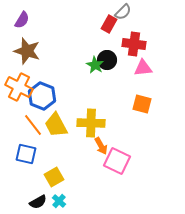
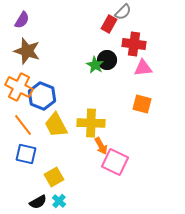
orange line: moved 10 px left
pink square: moved 2 px left, 1 px down
